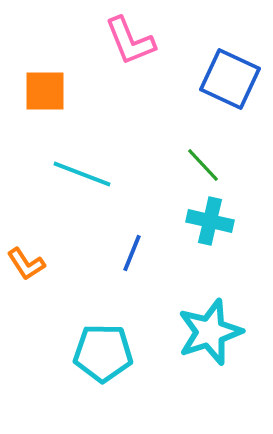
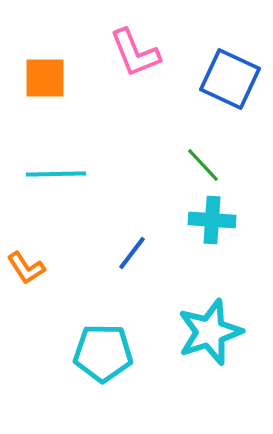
pink L-shape: moved 5 px right, 12 px down
orange square: moved 13 px up
cyan line: moved 26 px left; rotated 22 degrees counterclockwise
cyan cross: moved 2 px right, 1 px up; rotated 9 degrees counterclockwise
blue line: rotated 15 degrees clockwise
orange L-shape: moved 4 px down
